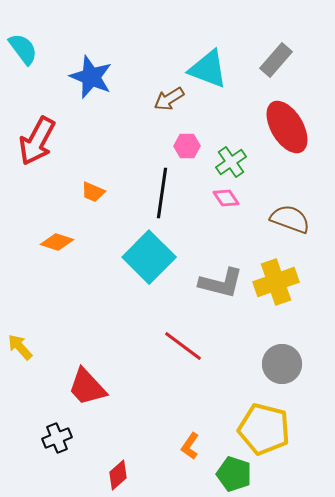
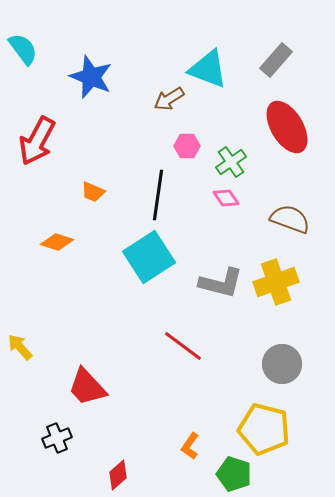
black line: moved 4 px left, 2 px down
cyan square: rotated 12 degrees clockwise
